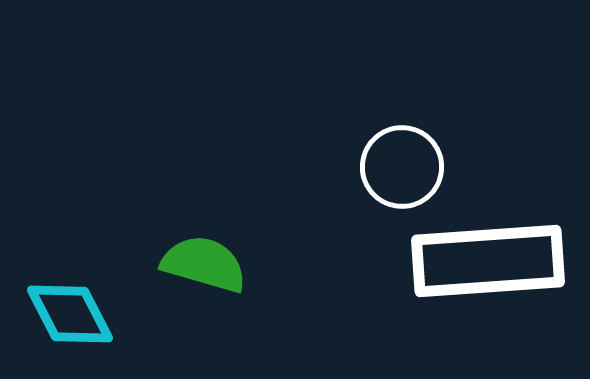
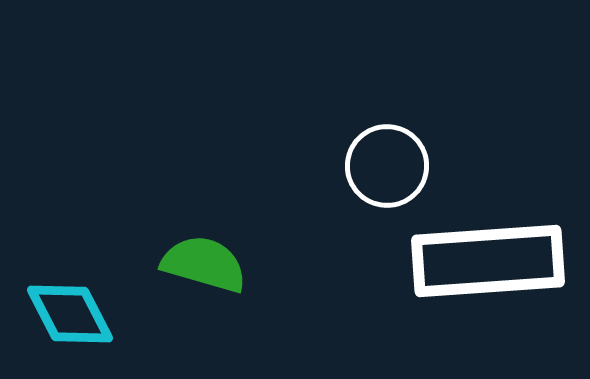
white circle: moved 15 px left, 1 px up
